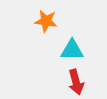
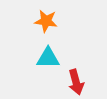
cyan triangle: moved 24 px left, 8 px down
